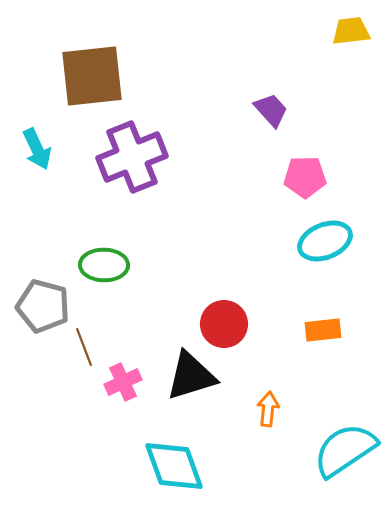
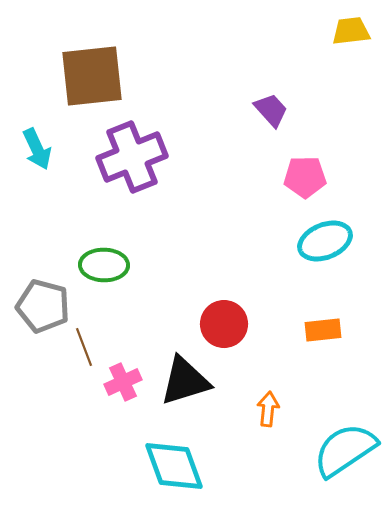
black triangle: moved 6 px left, 5 px down
